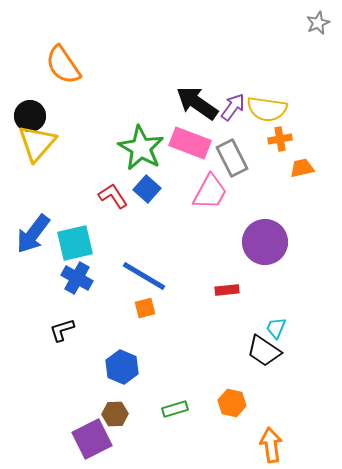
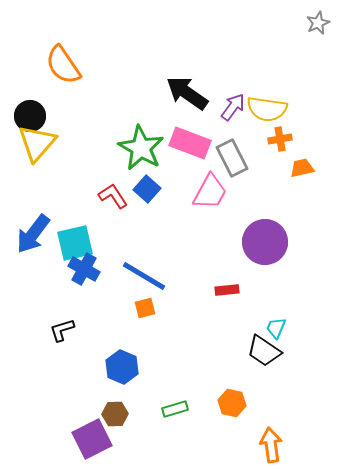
black arrow: moved 10 px left, 10 px up
blue cross: moved 7 px right, 9 px up
